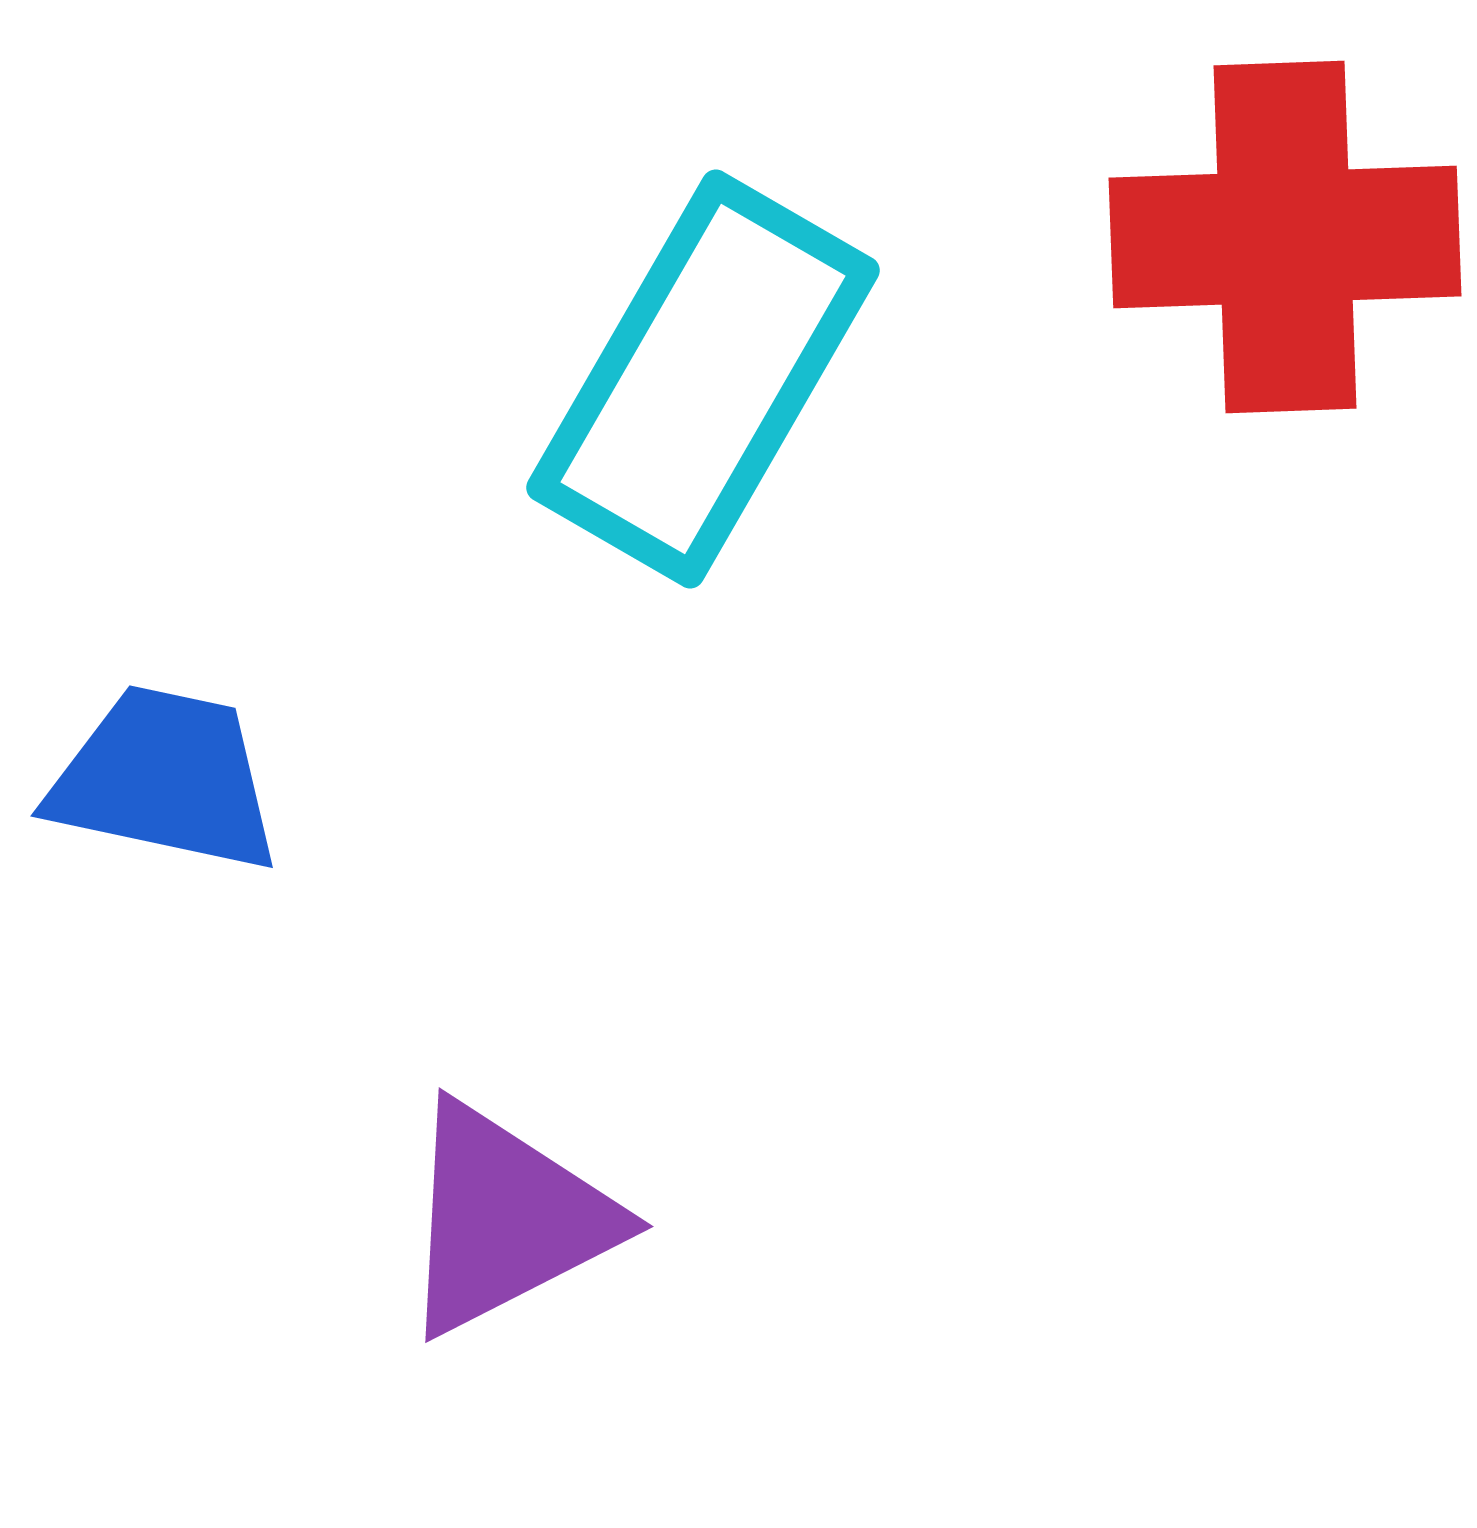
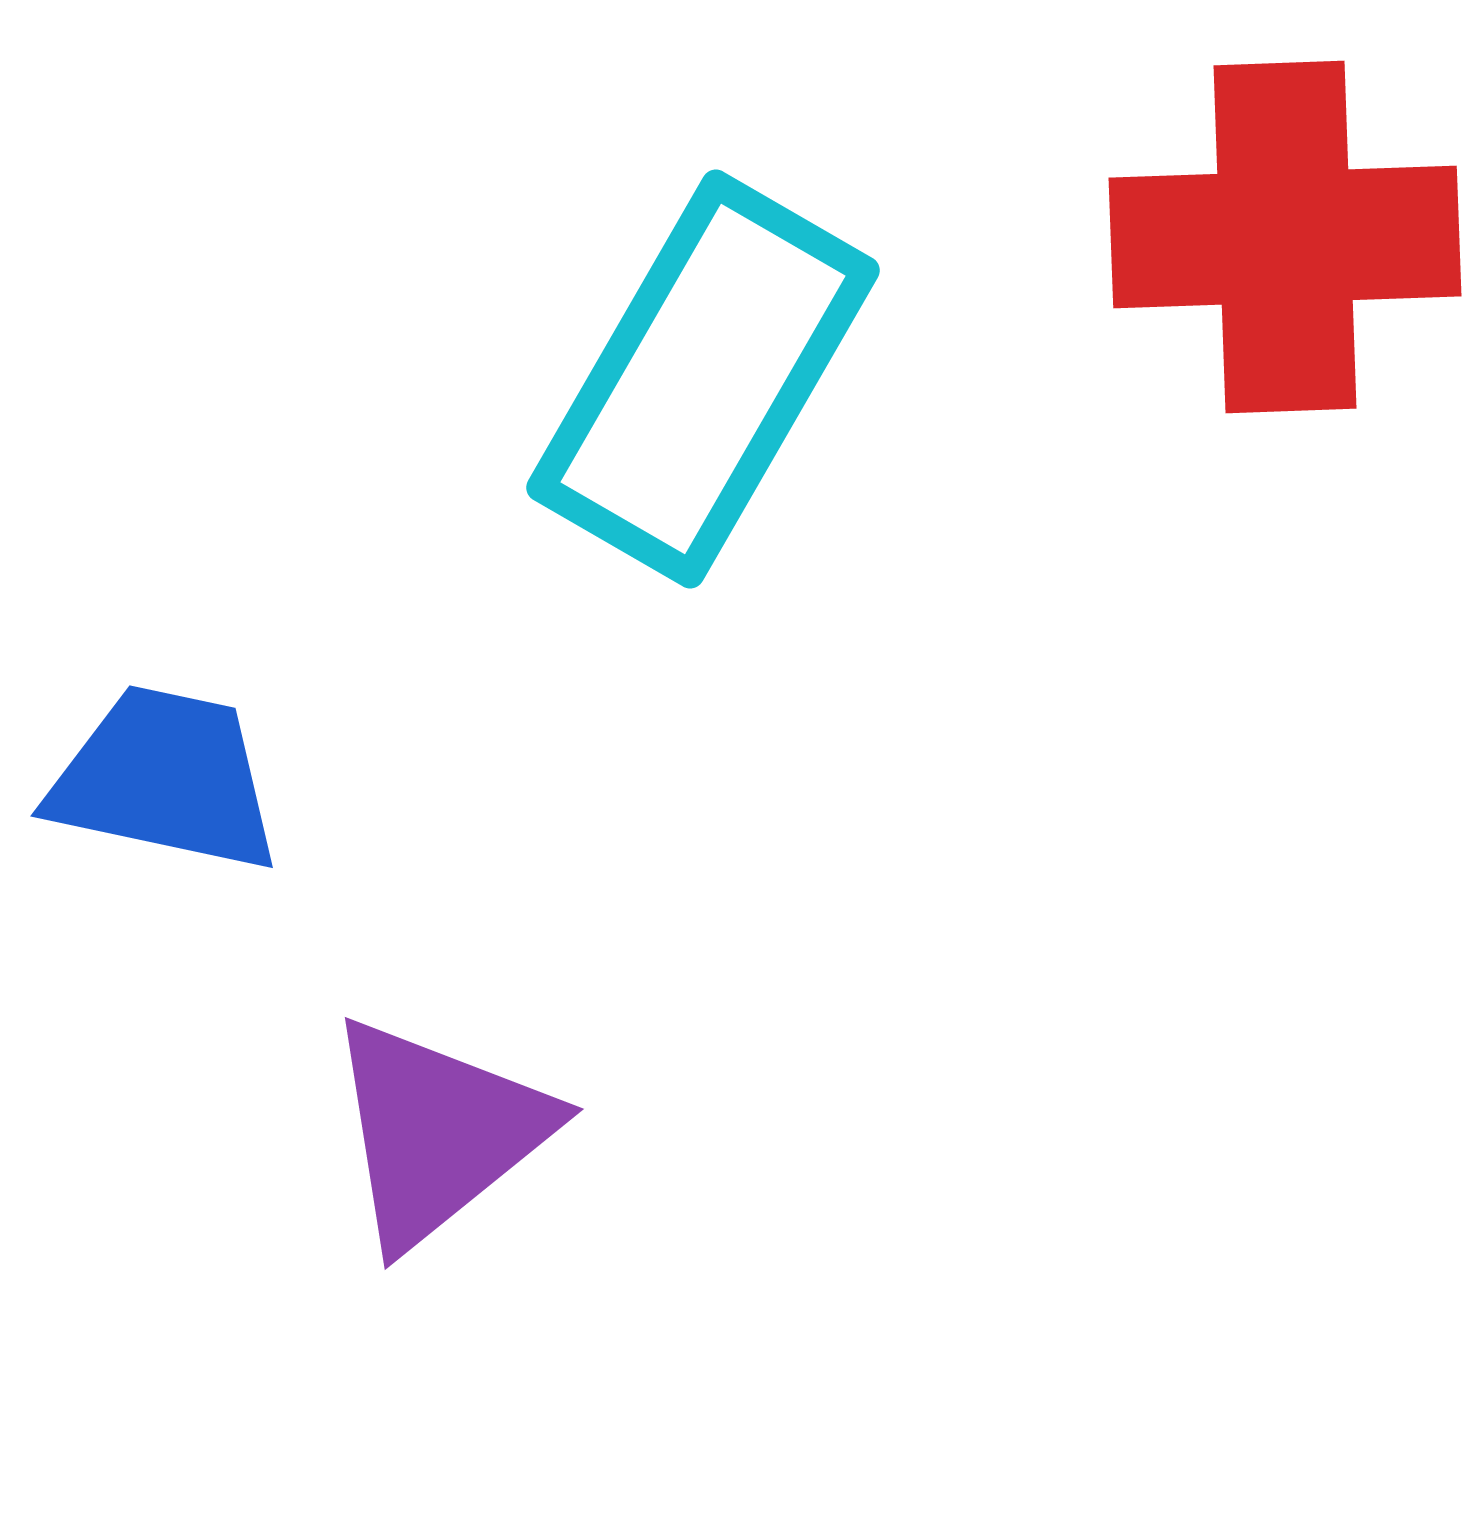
purple triangle: moved 68 px left, 87 px up; rotated 12 degrees counterclockwise
